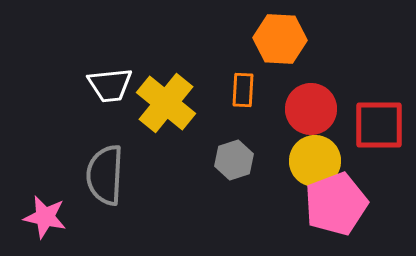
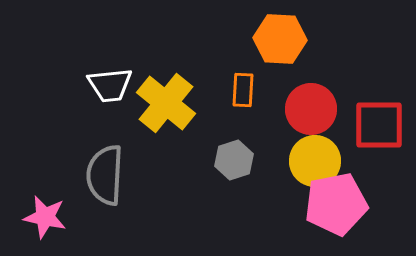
pink pentagon: rotated 10 degrees clockwise
